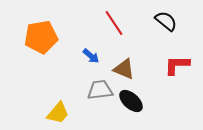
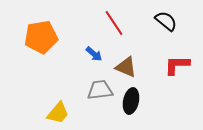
blue arrow: moved 3 px right, 2 px up
brown triangle: moved 2 px right, 2 px up
black ellipse: rotated 60 degrees clockwise
